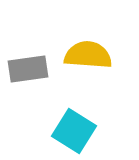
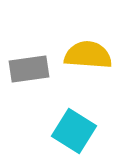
gray rectangle: moved 1 px right
